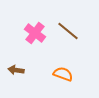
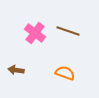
brown line: rotated 20 degrees counterclockwise
orange semicircle: moved 2 px right, 1 px up
